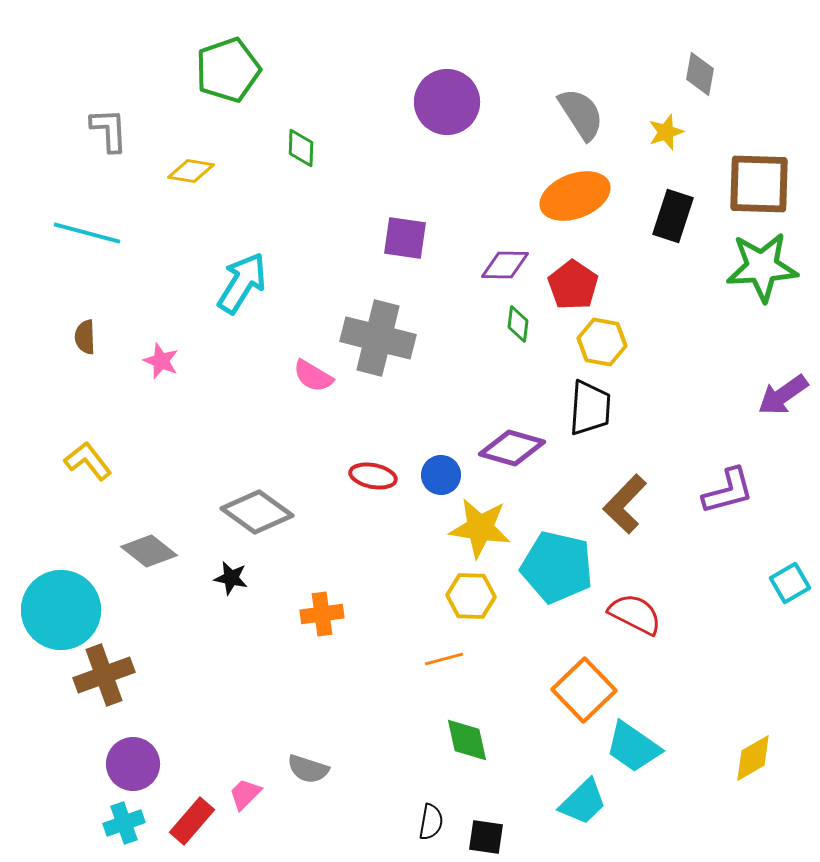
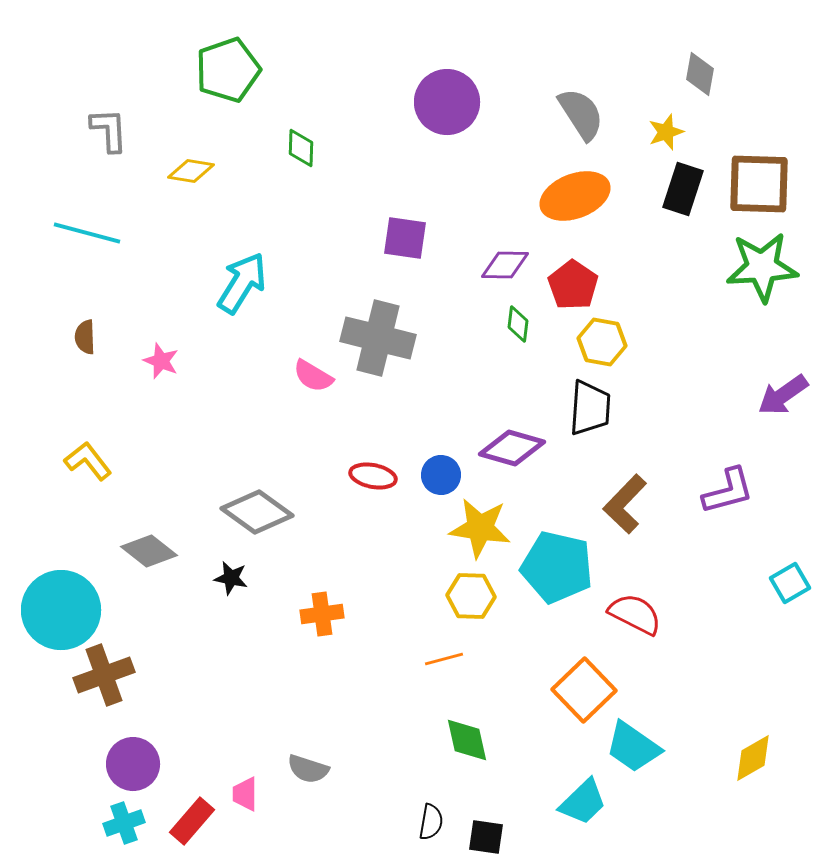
black rectangle at (673, 216): moved 10 px right, 27 px up
pink trapezoid at (245, 794): rotated 45 degrees counterclockwise
